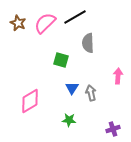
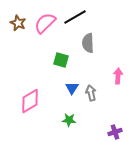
purple cross: moved 2 px right, 3 px down
